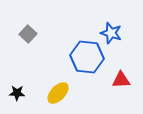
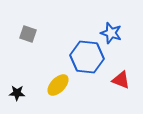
gray square: rotated 24 degrees counterclockwise
red triangle: rotated 24 degrees clockwise
yellow ellipse: moved 8 px up
